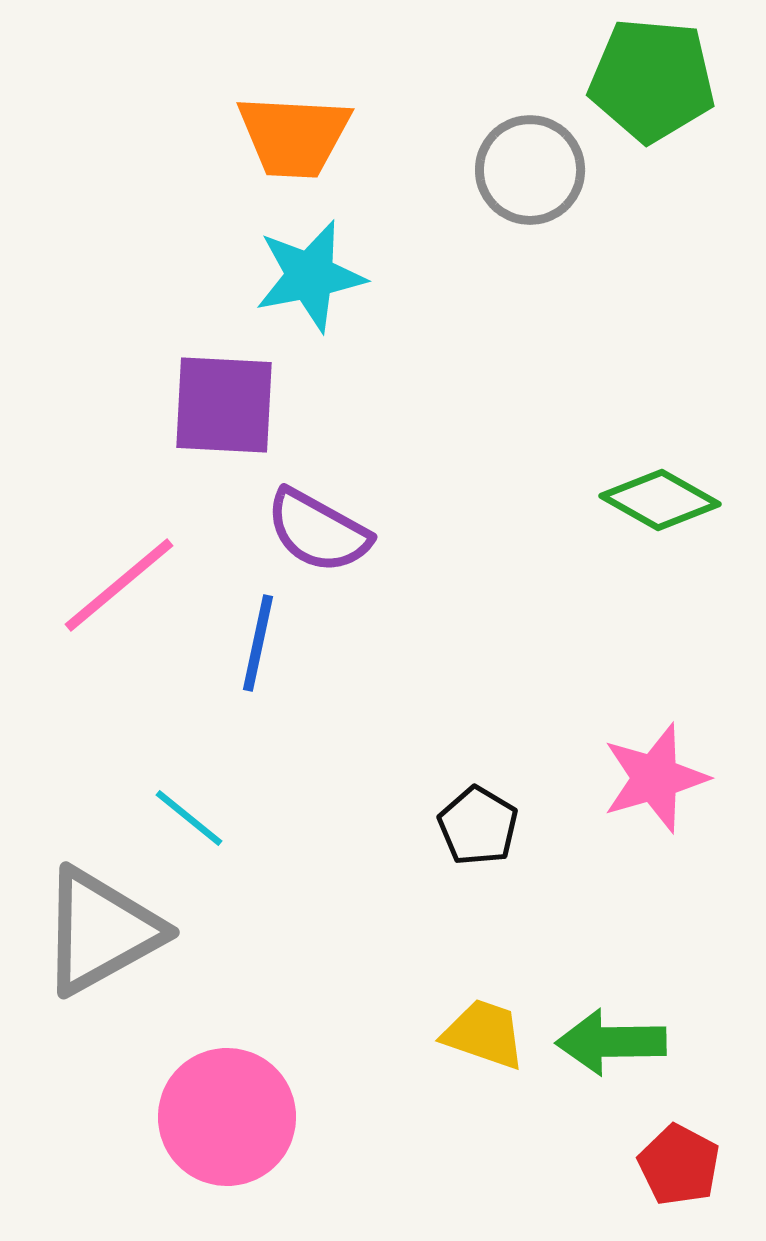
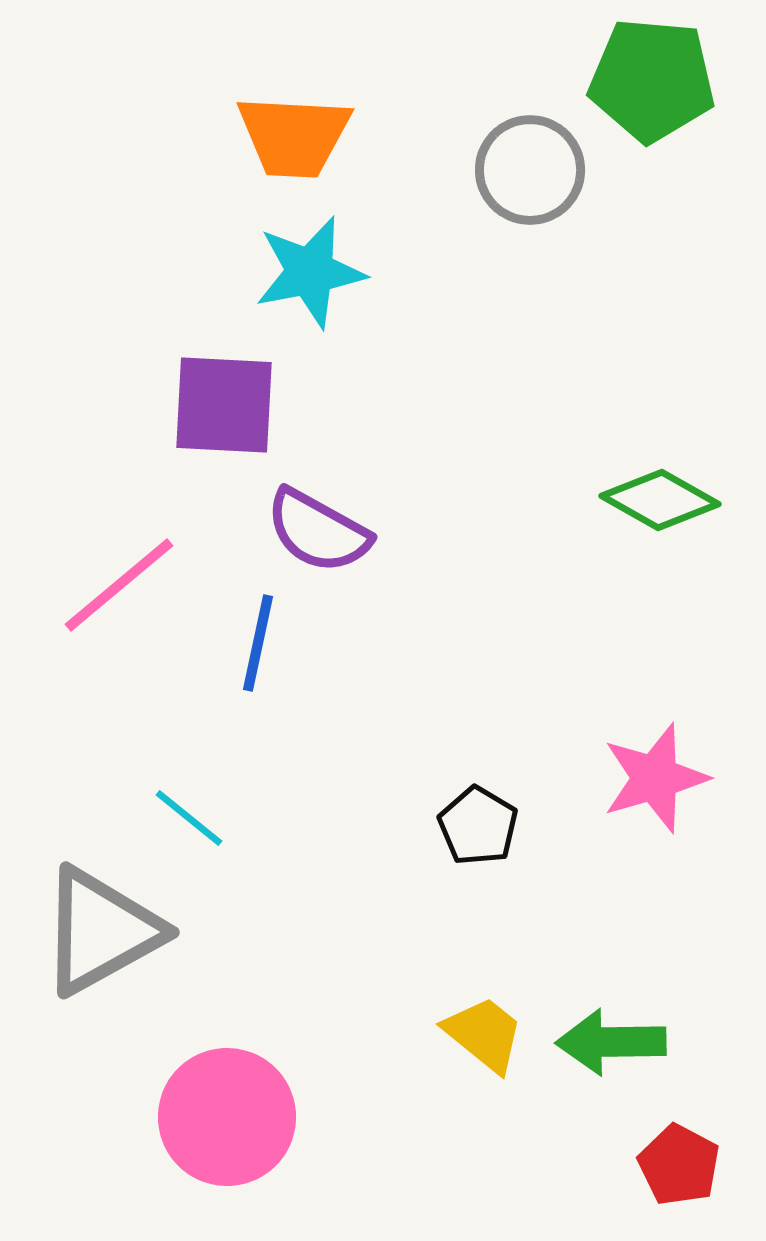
cyan star: moved 4 px up
yellow trapezoid: rotated 20 degrees clockwise
